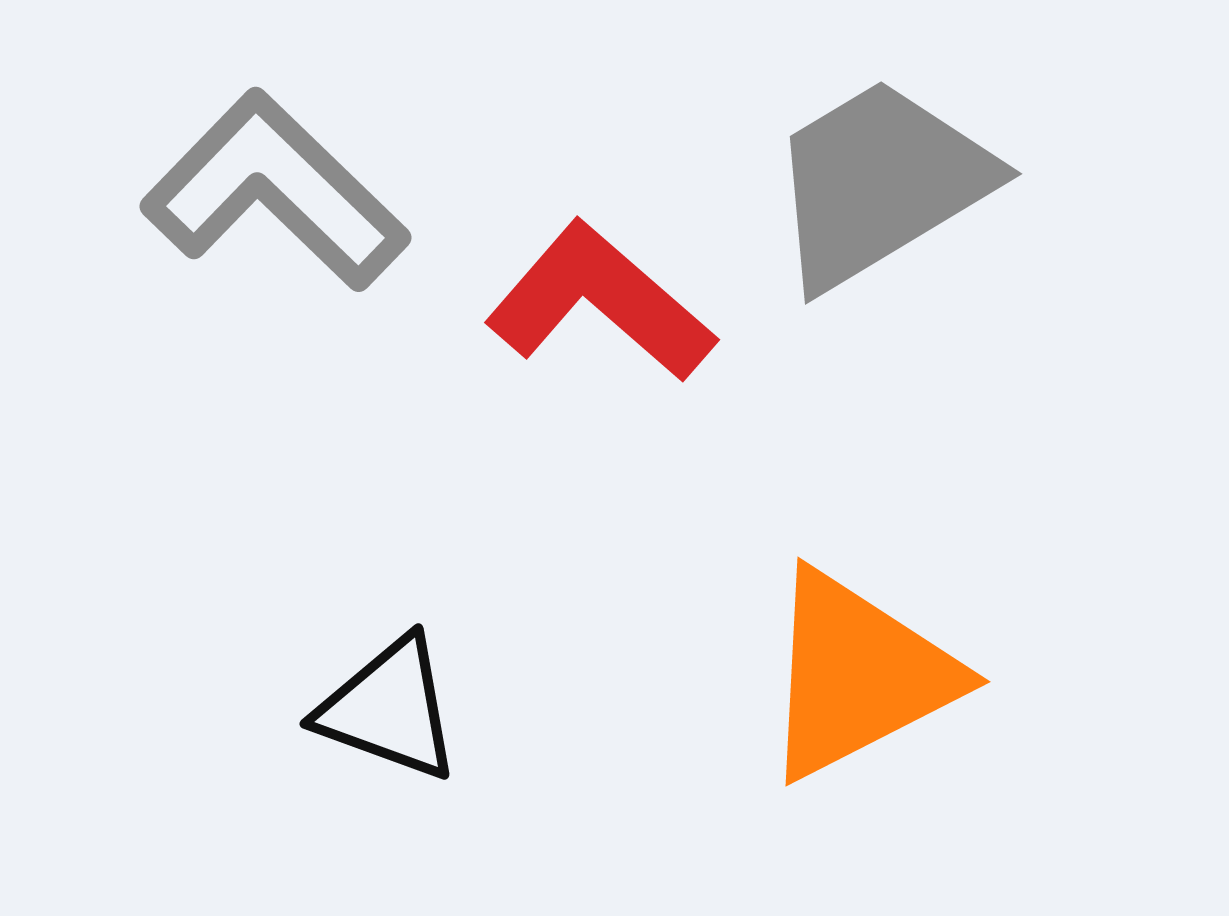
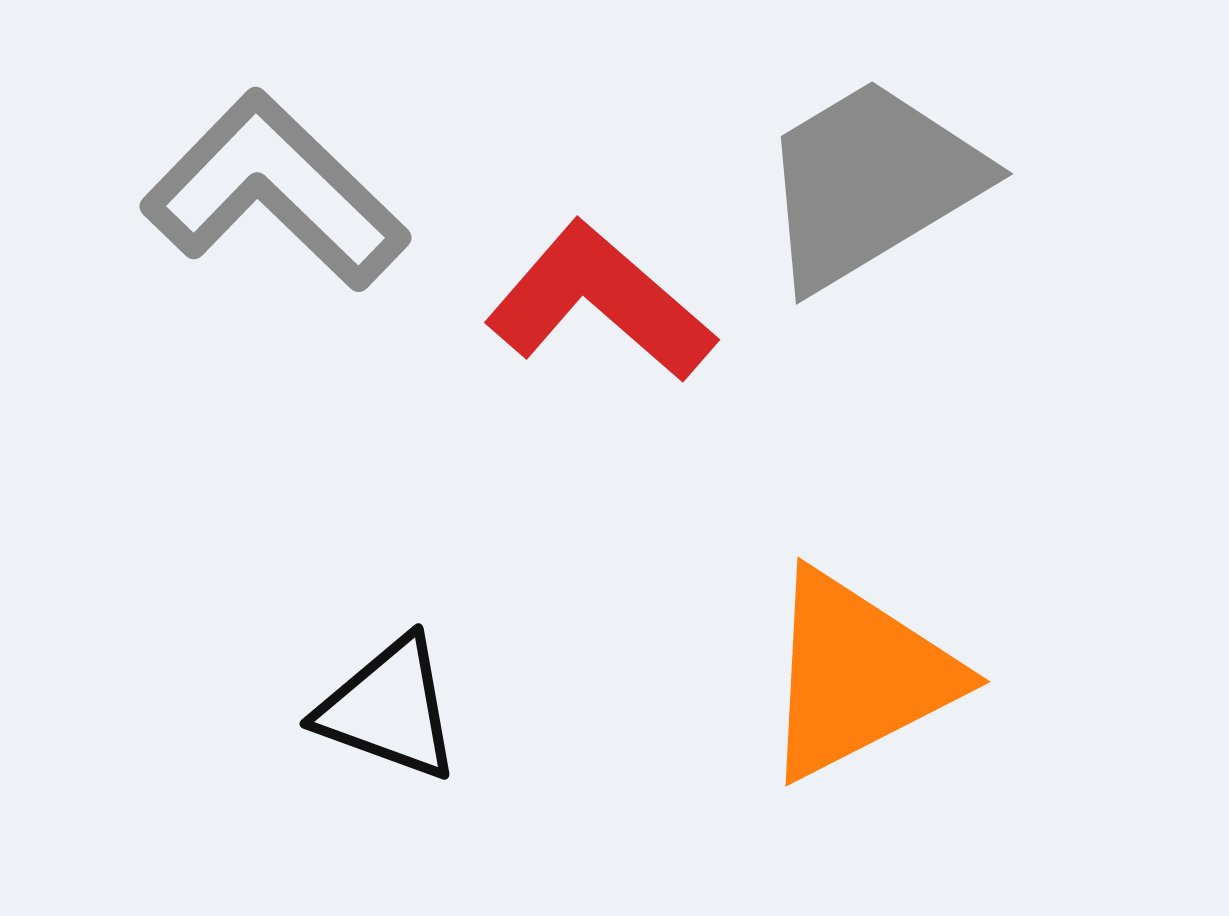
gray trapezoid: moved 9 px left
